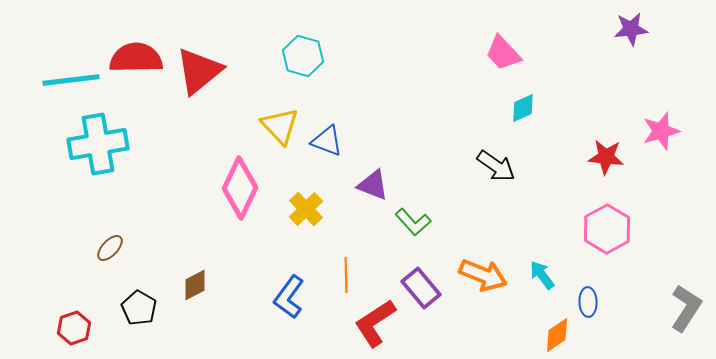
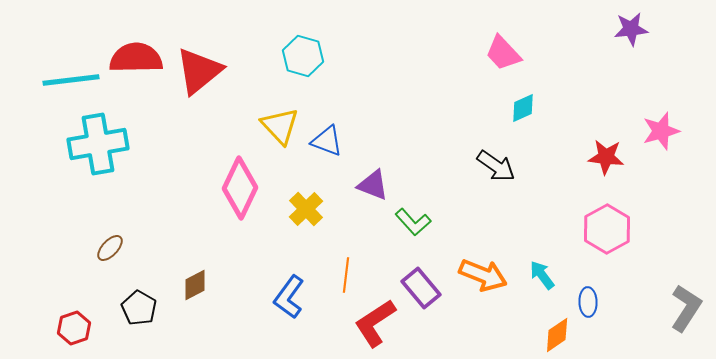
orange line: rotated 8 degrees clockwise
